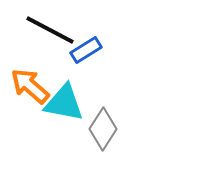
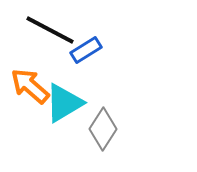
cyan triangle: rotated 42 degrees counterclockwise
